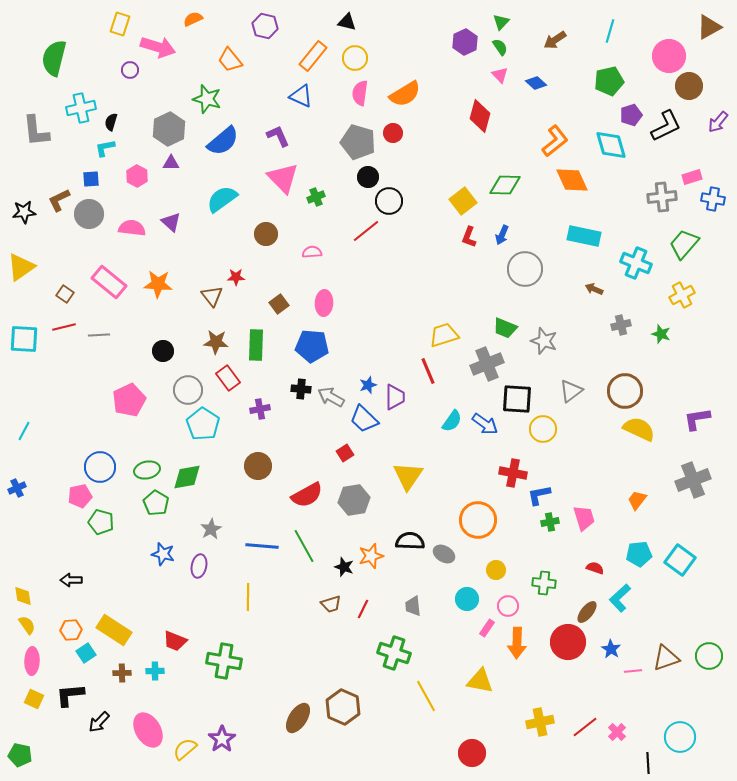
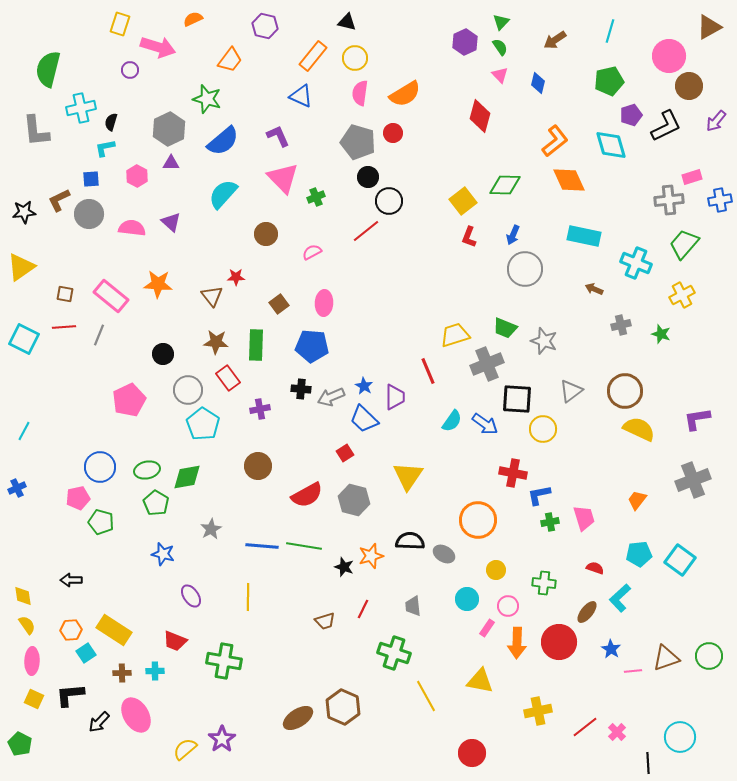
green semicircle at (54, 58): moved 6 px left, 11 px down
orange trapezoid at (230, 60): rotated 104 degrees counterclockwise
blue diamond at (536, 83): moved 2 px right; rotated 60 degrees clockwise
purple arrow at (718, 122): moved 2 px left, 1 px up
orange diamond at (572, 180): moved 3 px left
gray cross at (662, 197): moved 7 px right, 3 px down
cyan semicircle at (222, 199): moved 1 px right, 5 px up; rotated 12 degrees counterclockwise
blue cross at (713, 199): moved 7 px right, 1 px down; rotated 20 degrees counterclockwise
blue arrow at (502, 235): moved 11 px right
pink semicircle at (312, 252): rotated 24 degrees counterclockwise
pink rectangle at (109, 282): moved 2 px right, 14 px down
brown square at (65, 294): rotated 24 degrees counterclockwise
red line at (64, 327): rotated 10 degrees clockwise
gray line at (99, 335): rotated 65 degrees counterclockwise
yellow trapezoid at (444, 335): moved 11 px right
cyan square at (24, 339): rotated 24 degrees clockwise
black circle at (163, 351): moved 3 px down
blue star at (368, 385): moved 4 px left, 1 px down; rotated 24 degrees counterclockwise
gray arrow at (331, 397): rotated 52 degrees counterclockwise
pink pentagon at (80, 496): moved 2 px left, 2 px down
gray hexagon at (354, 500): rotated 24 degrees clockwise
green line at (304, 546): rotated 52 degrees counterclockwise
purple ellipse at (199, 566): moved 8 px left, 30 px down; rotated 45 degrees counterclockwise
brown trapezoid at (331, 604): moved 6 px left, 17 px down
red circle at (568, 642): moved 9 px left
brown ellipse at (298, 718): rotated 24 degrees clockwise
yellow cross at (540, 722): moved 2 px left, 11 px up
pink ellipse at (148, 730): moved 12 px left, 15 px up
green pentagon at (20, 755): moved 11 px up; rotated 15 degrees clockwise
